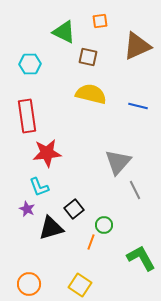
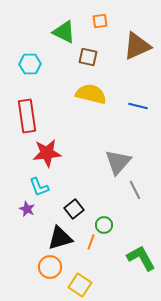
black triangle: moved 9 px right, 10 px down
orange circle: moved 21 px right, 17 px up
